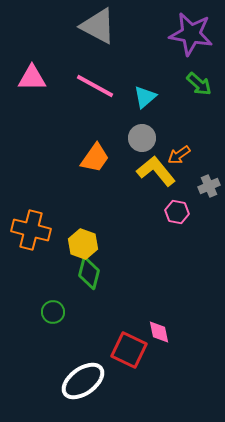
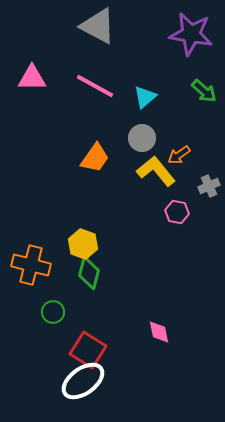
green arrow: moved 5 px right, 7 px down
orange cross: moved 35 px down
red square: moved 41 px left; rotated 6 degrees clockwise
